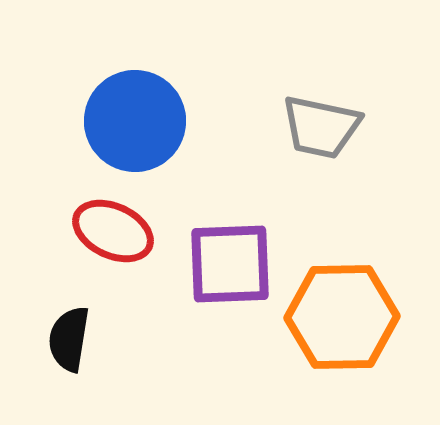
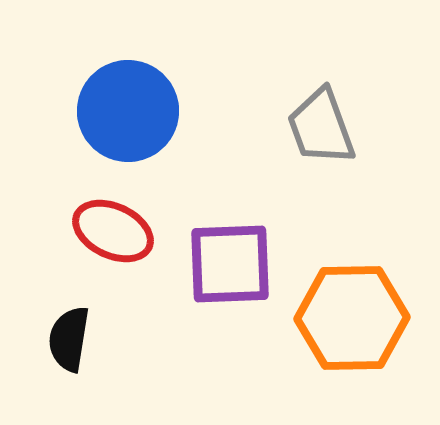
blue circle: moved 7 px left, 10 px up
gray trapezoid: rotated 58 degrees clockwise
orange hexagon: moved 10 px right, 1 px down
